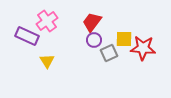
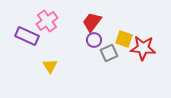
yellow square: rotated 18 degrees clockwise
yellow triangle: moved 3 px right, 5 px down
